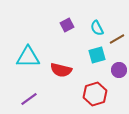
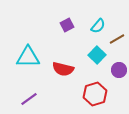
cyan semicircle: moved 1 px right, 2 px up; rotated 112 degrees counterclockwise
cyan square: rotated 30 degrees counterclockwise
red semicircle: moved 2 px right, 1 px up
